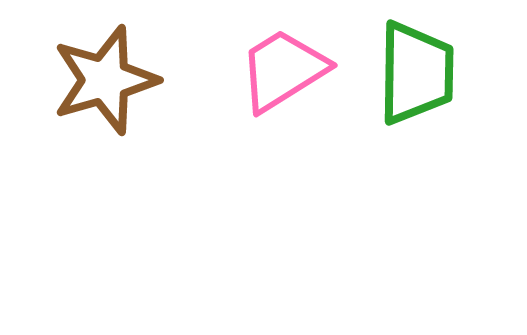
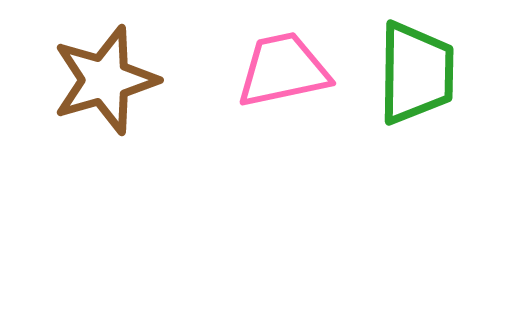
pink trapezoid: rotated 20 degrees clockwise
